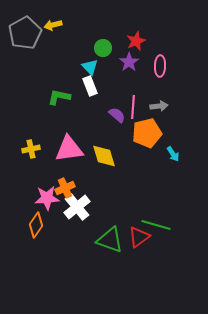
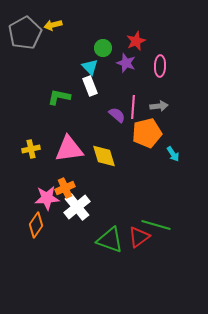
purple star: moved 3 px left, 1 px down; rotated 18 degrees counterclockwise
